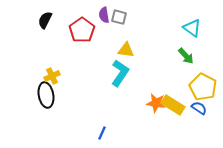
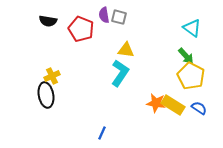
black semicircle: moved 3 px right, 1 px down; rotated 108 degrees counterclockwise
red pentagon: moved 1 px left, 1 px up; rotated 15 degrees counterclockwise
yellow pentagon: moved 12 px left, 11 px up
